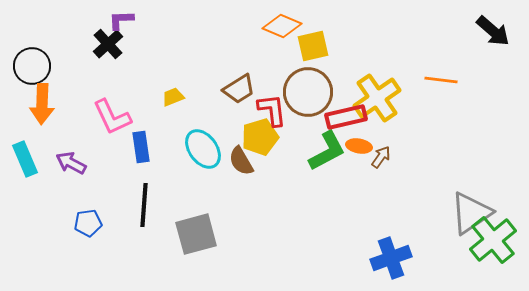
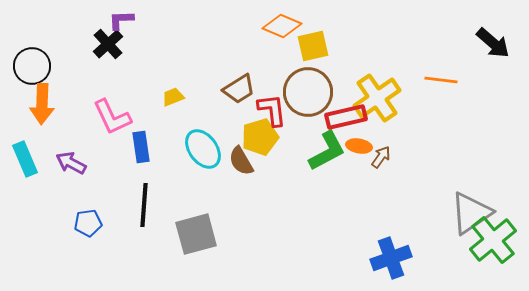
black arrow: moved 12 px down
